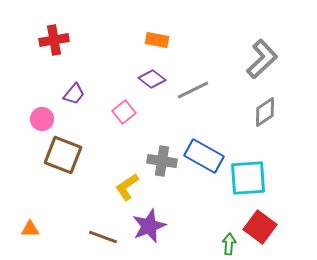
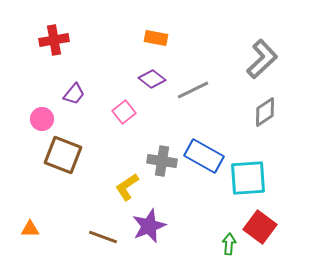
orange rectangle: moved 1 px left, 2 px up
